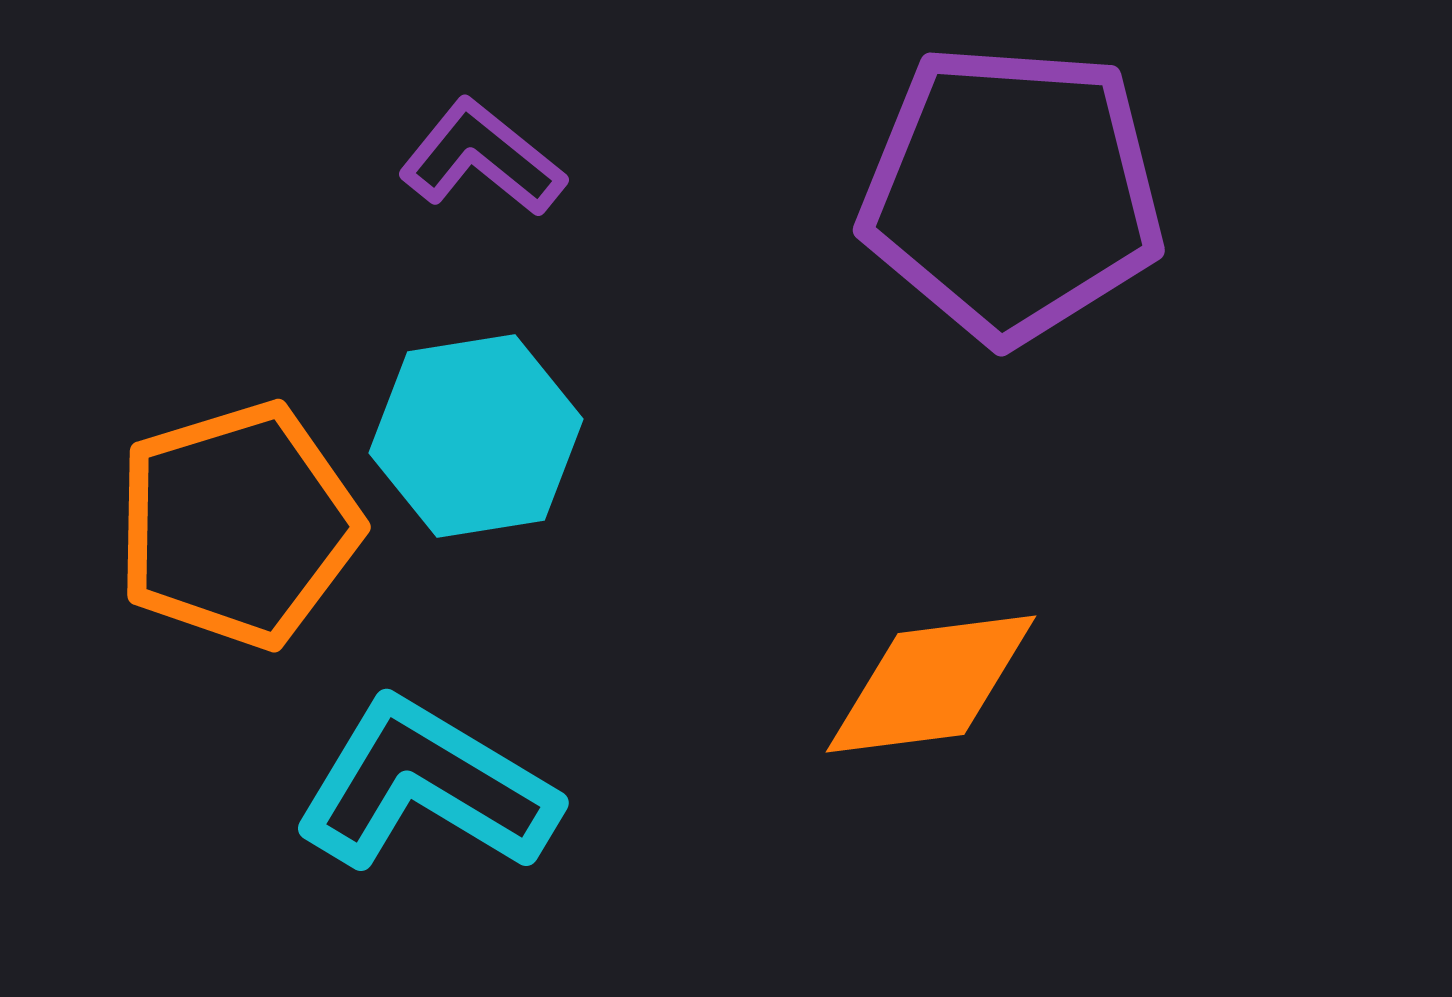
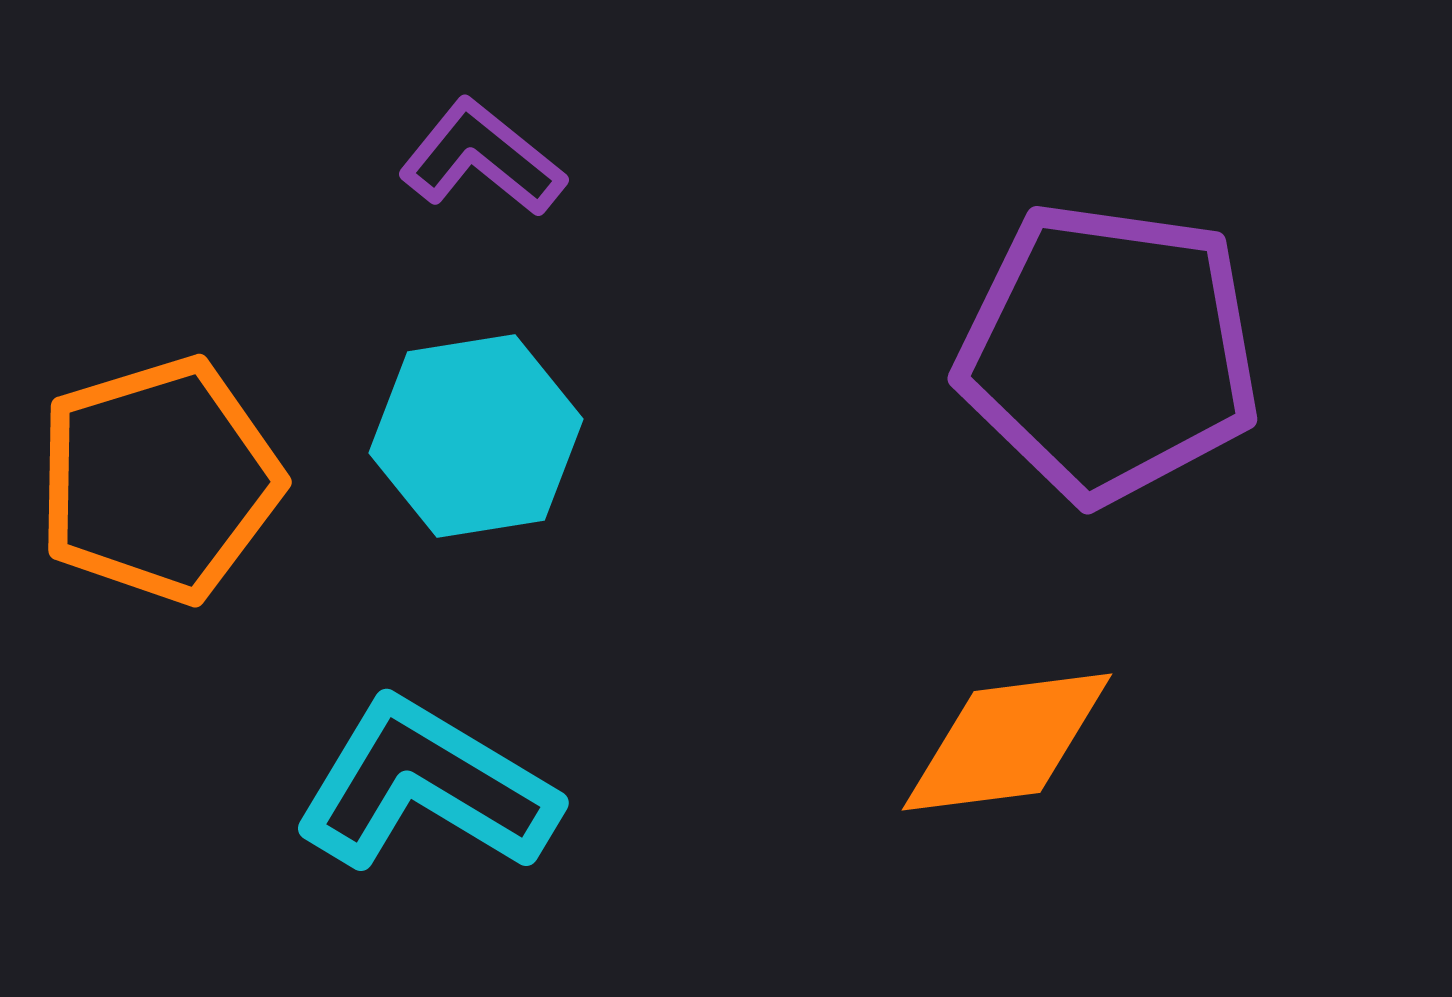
purple pentagon: moved 97 px right, 159 px down; rotated 4 degrees clockwise
orange pentagon: moved 79 px left, 45 px up
orange diamond: moved 76 px right, 58 px down
